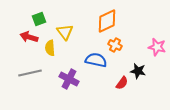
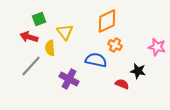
gray line: moved 1 px right, 7 px up; rotated 35 degrees counterclockwise
red semicircle: moved 1 px down; rotated 104 degrees counterclockwise
